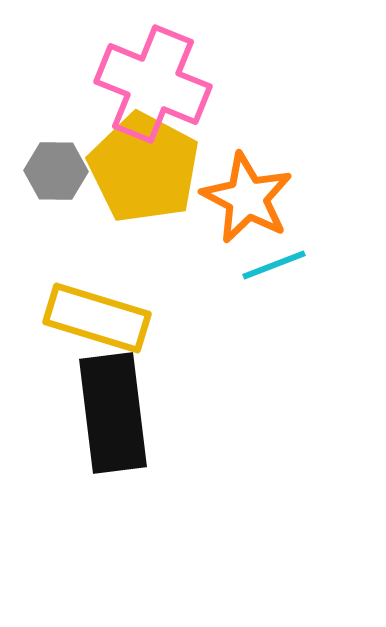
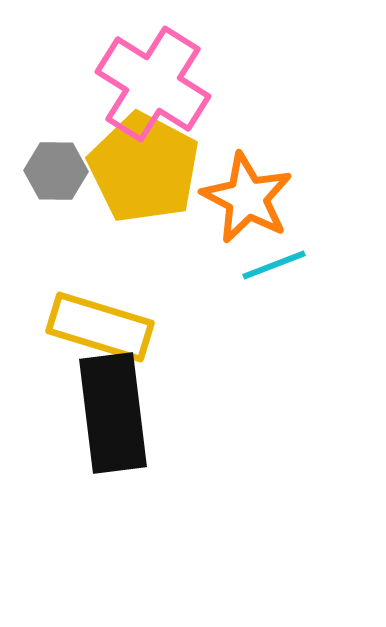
pink cross: rotated 10 degrees clockwise
yellow rectangle: moved 3 px right, 9 px down
